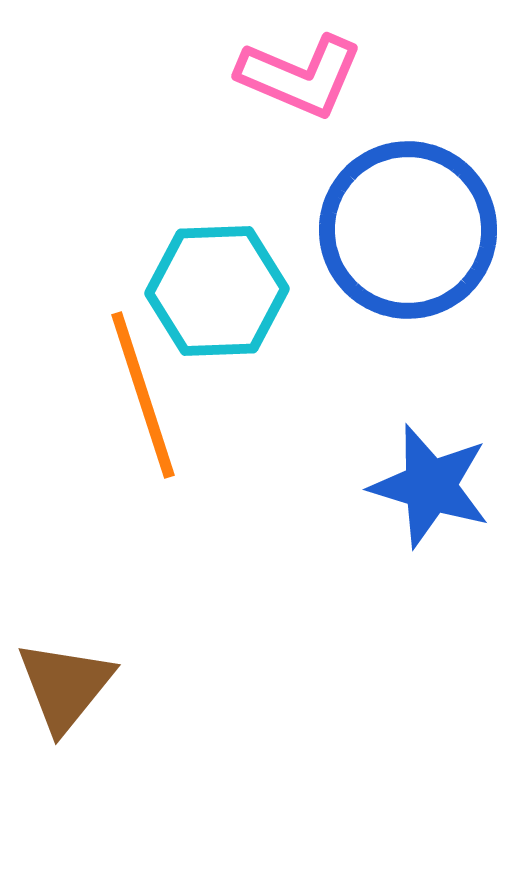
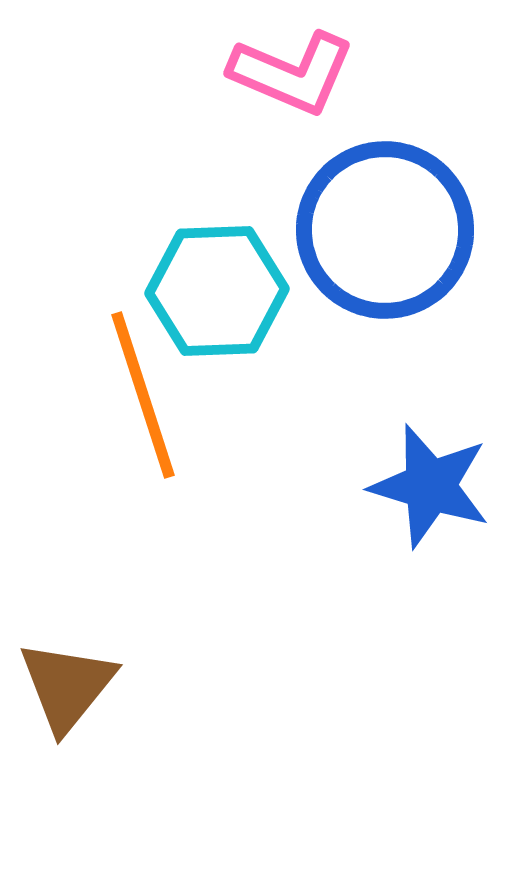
pink L-shape: moved 8 px left, 3 px up
blue circle: moved 23 px left
brown triangle: moved 2 px right
